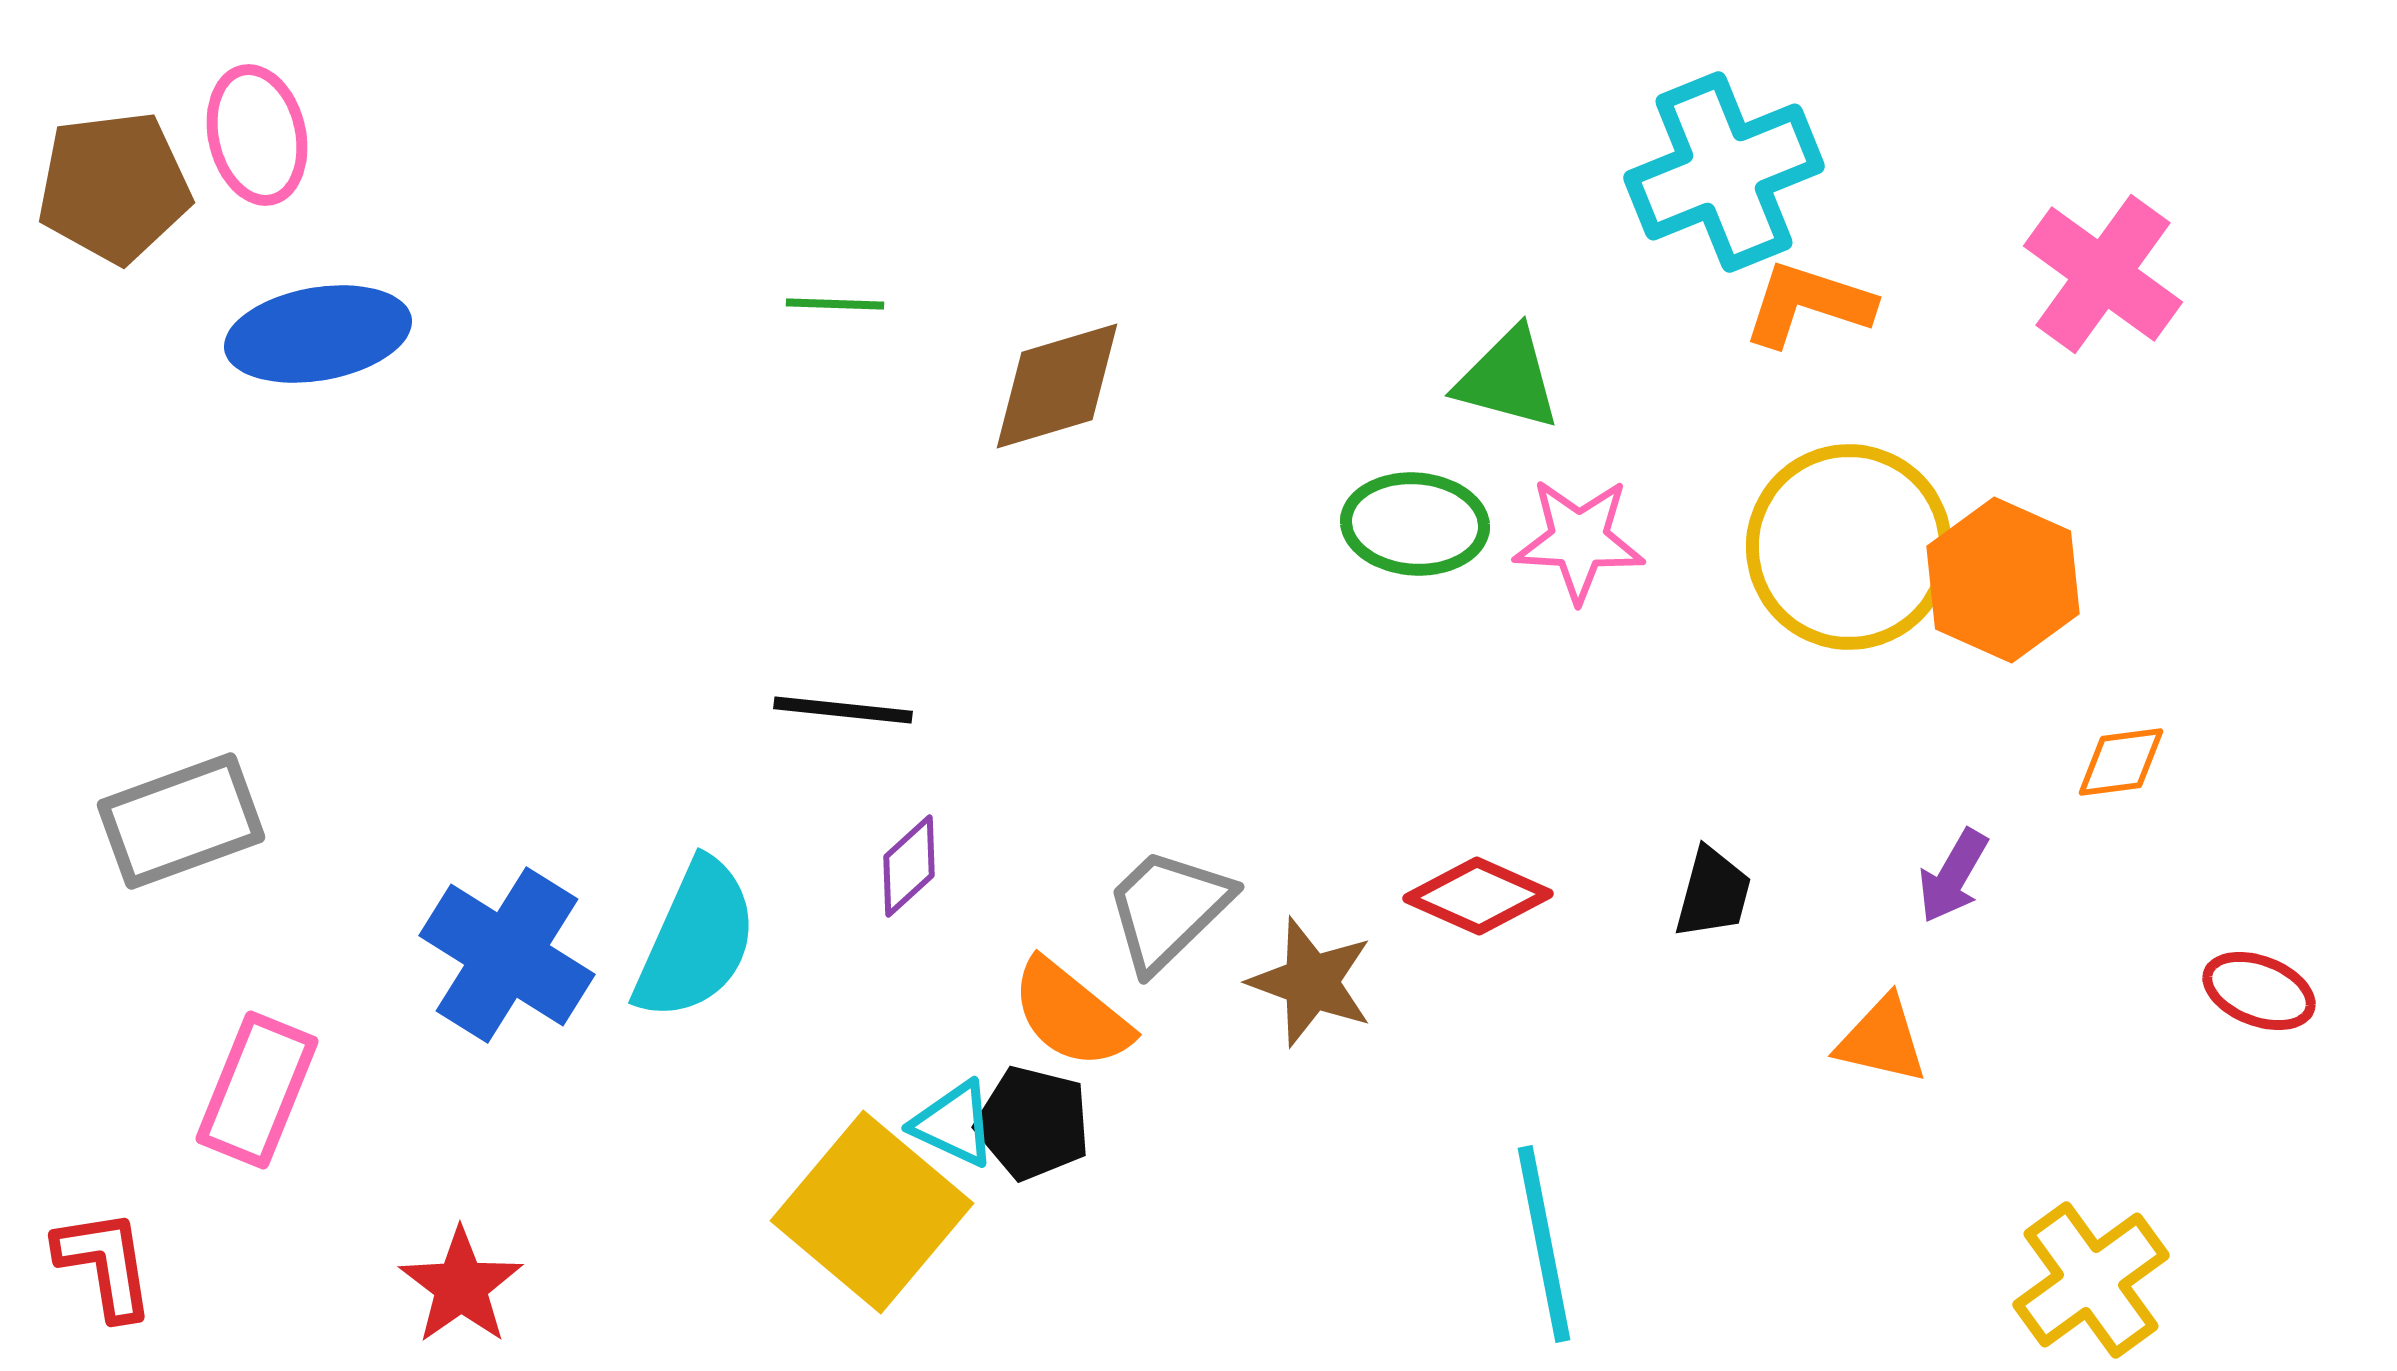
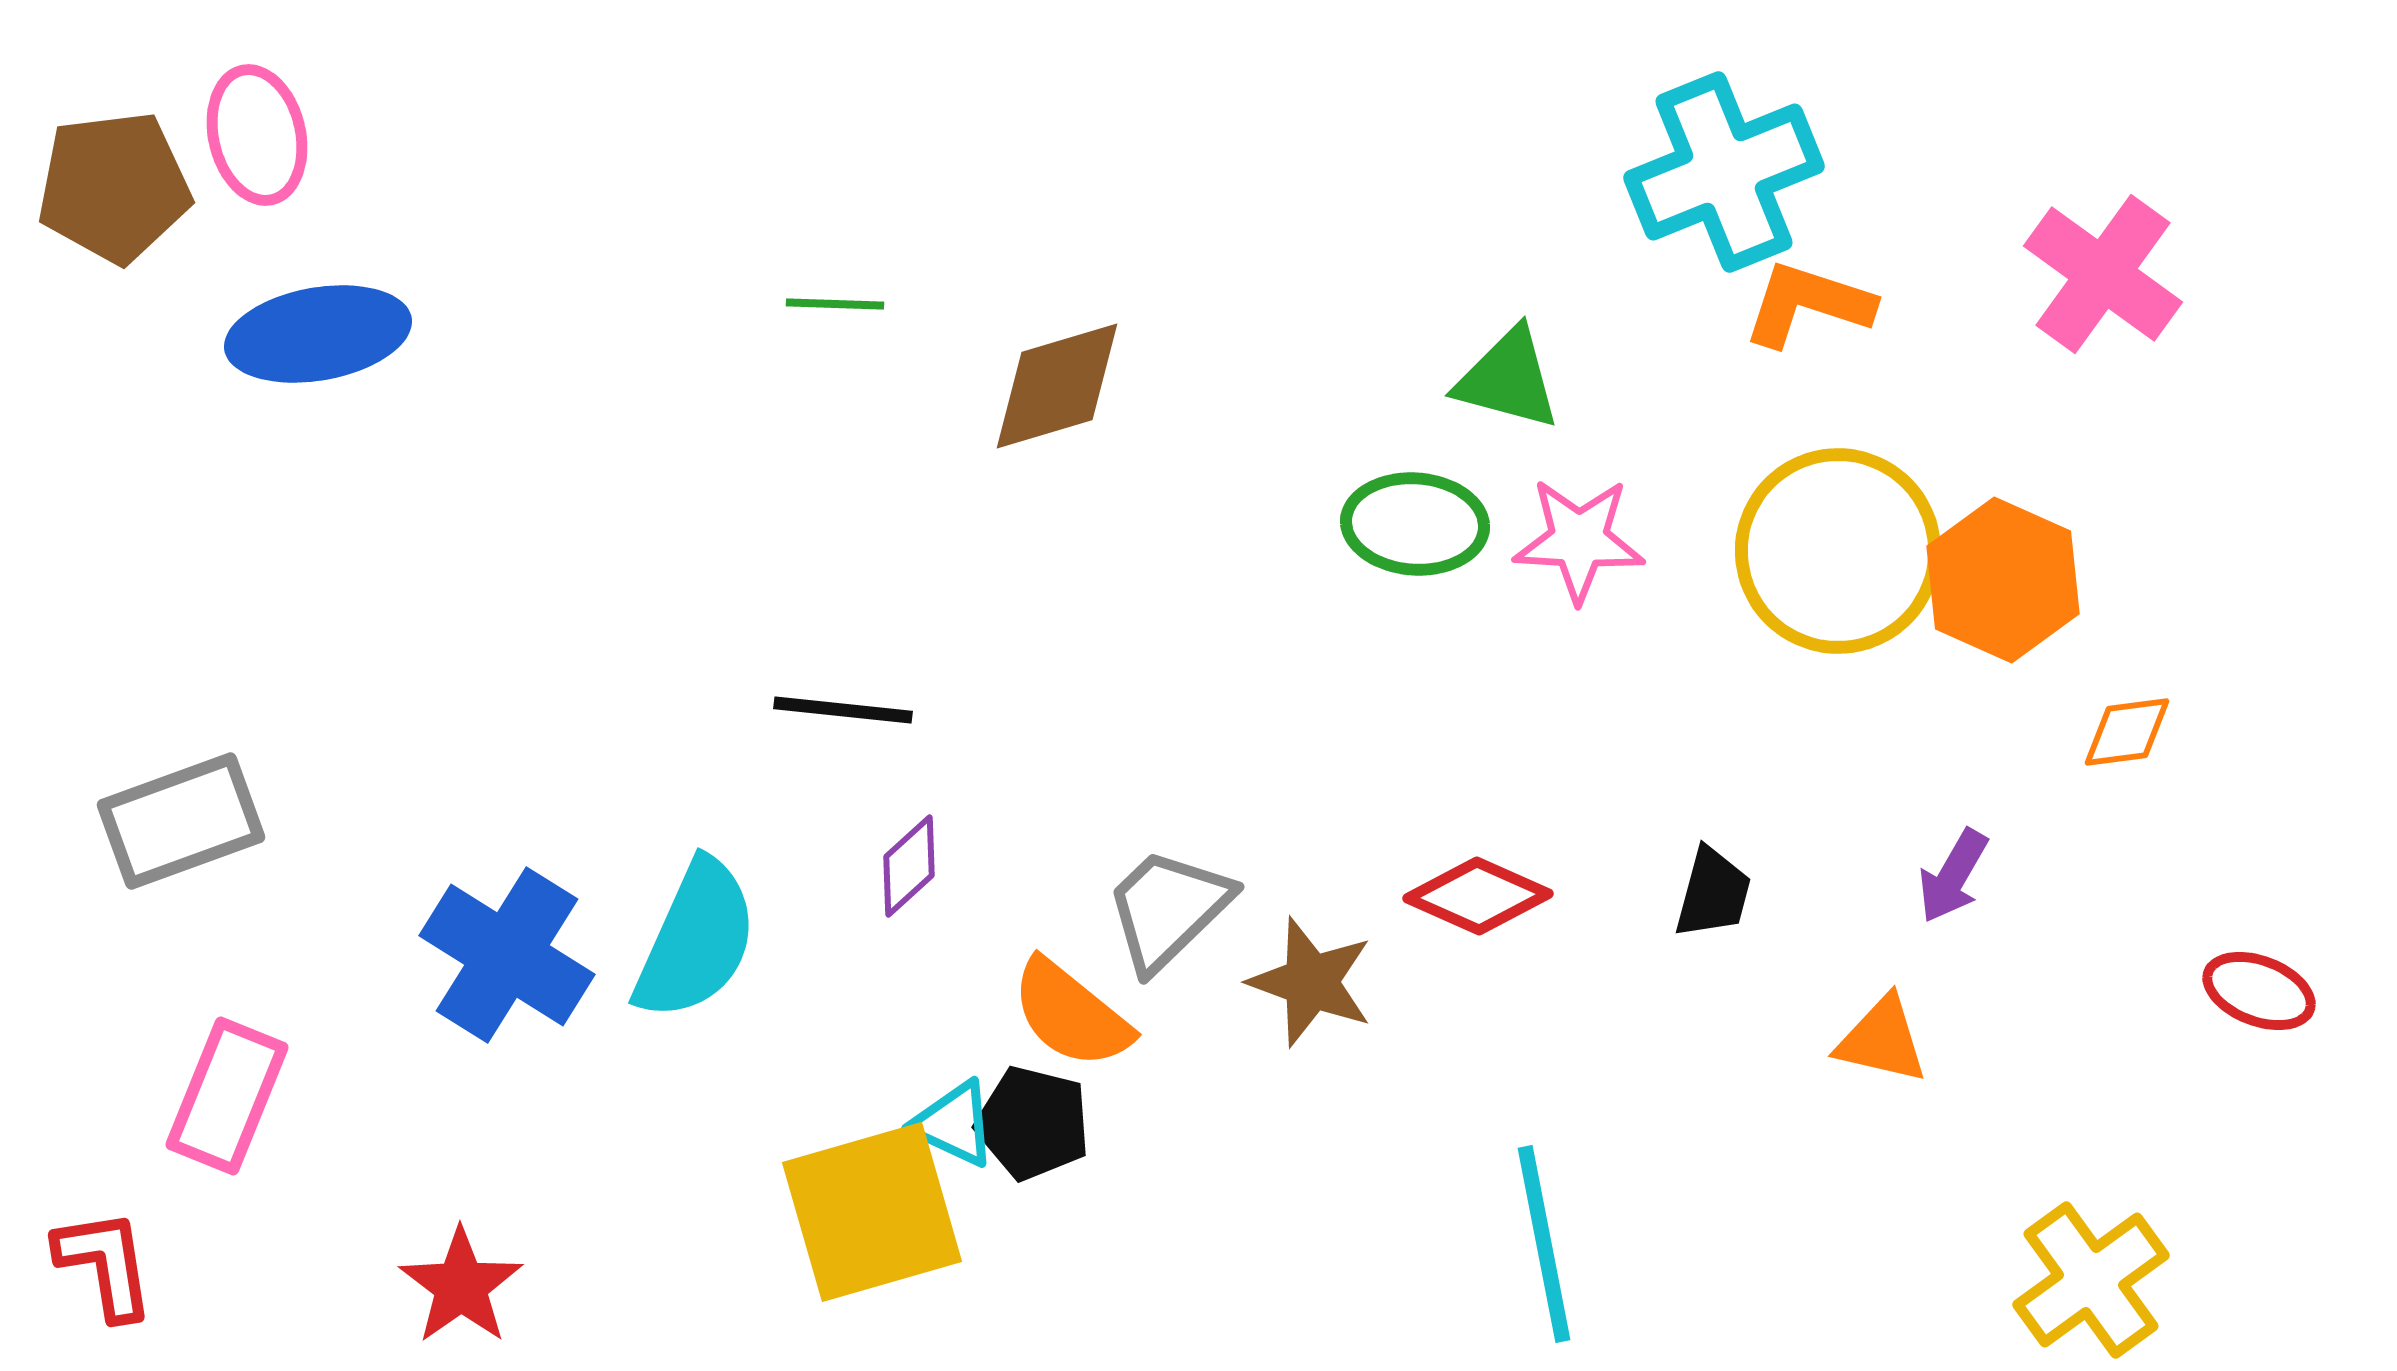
yellow circle: moved 11 px left, 4 px down
orange diamond: moved 6 px right, 30 px up
pink rectangle: moved 30 px left, 6 px down
yellow square: rotated 34 degrees clockwise
